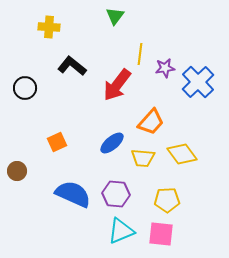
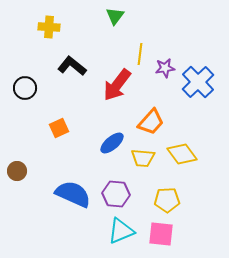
orange square: moved 2 px right, 14 px up
